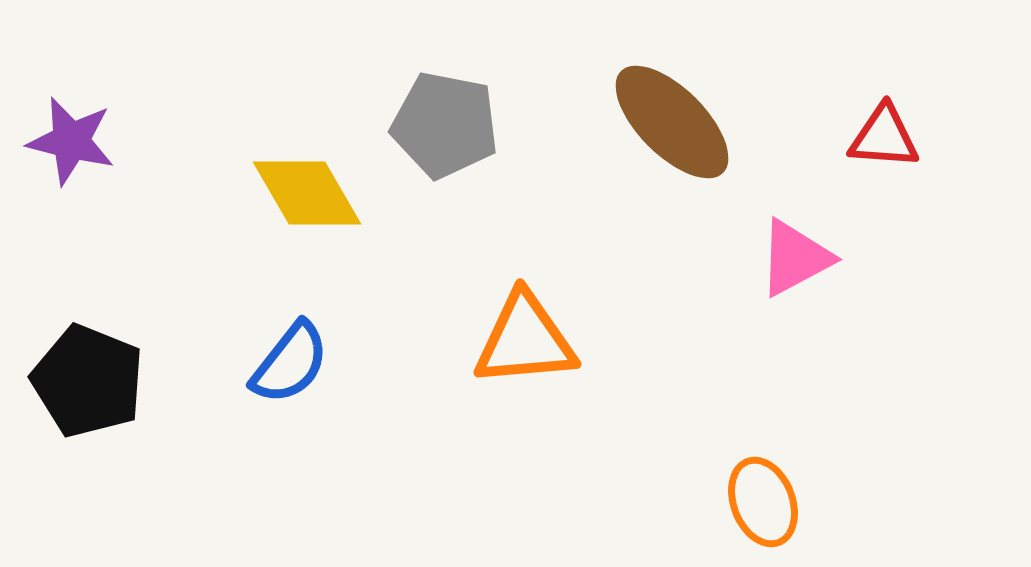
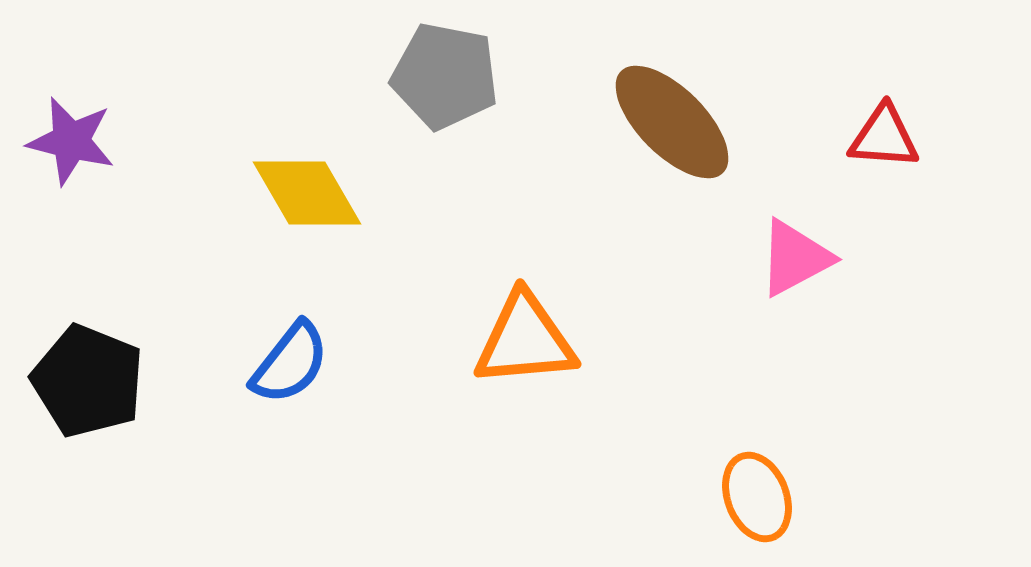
gray pentagon: moved 49 px up
orange ellipse: moved 6 px left, 5 px up
